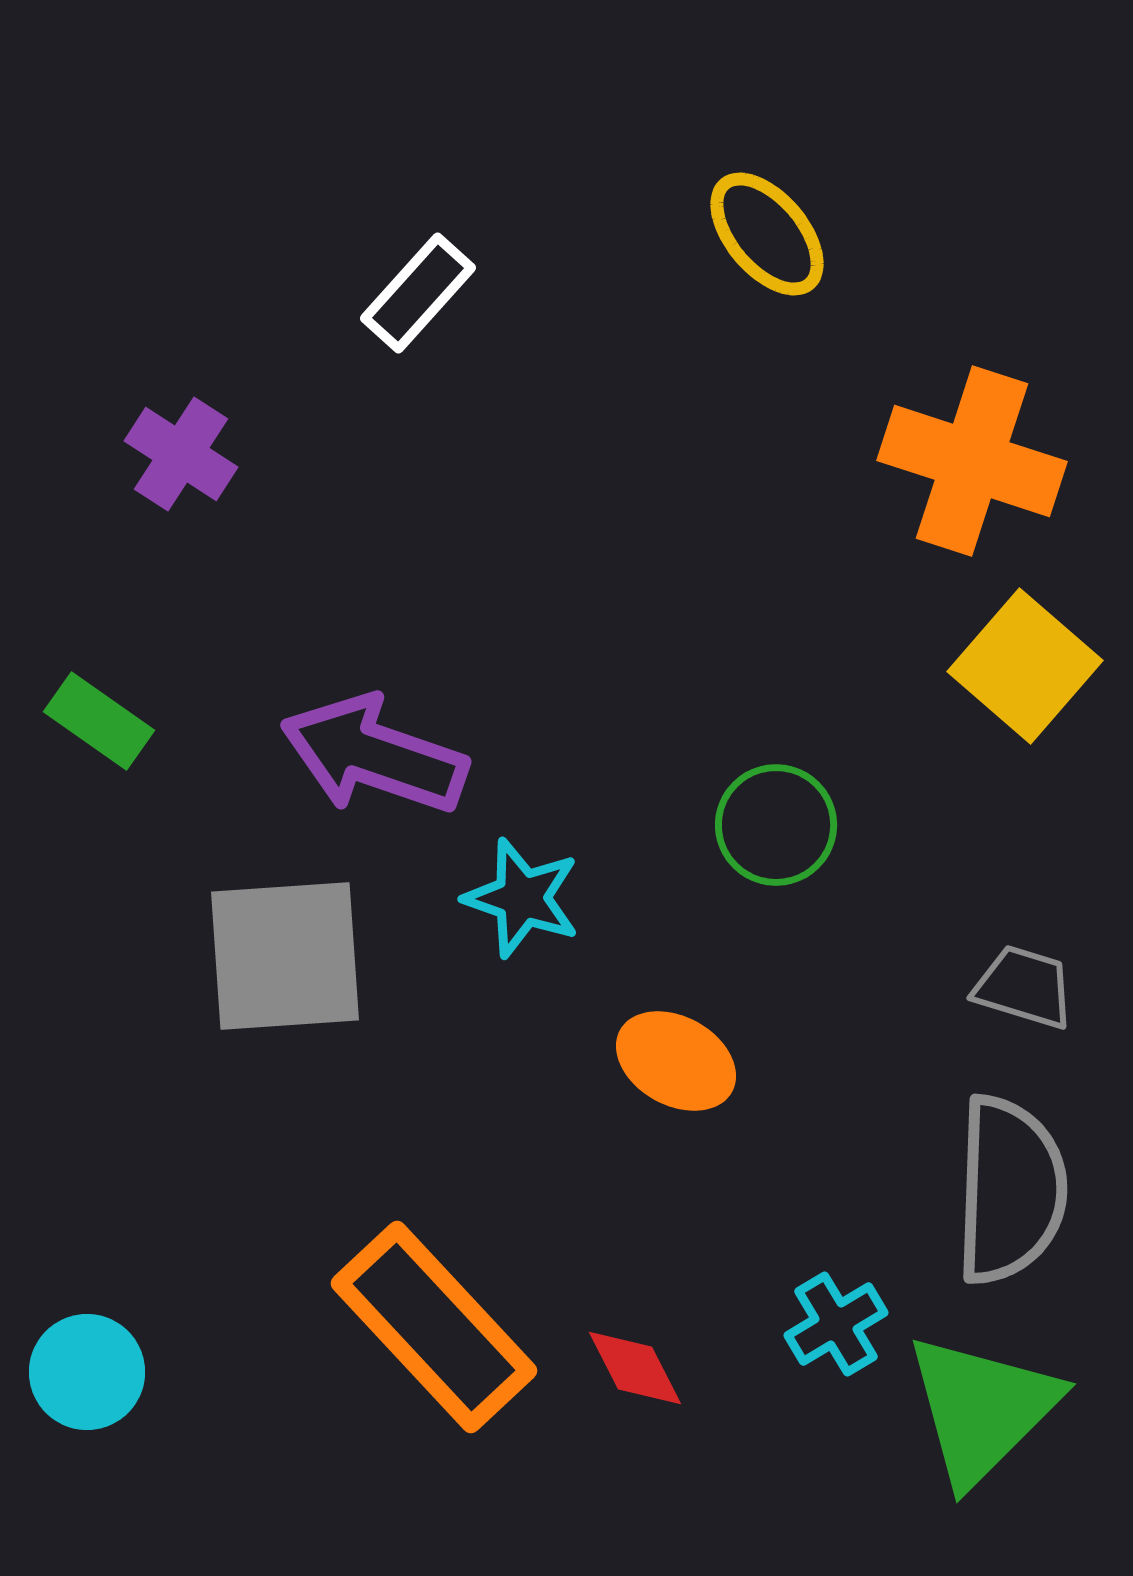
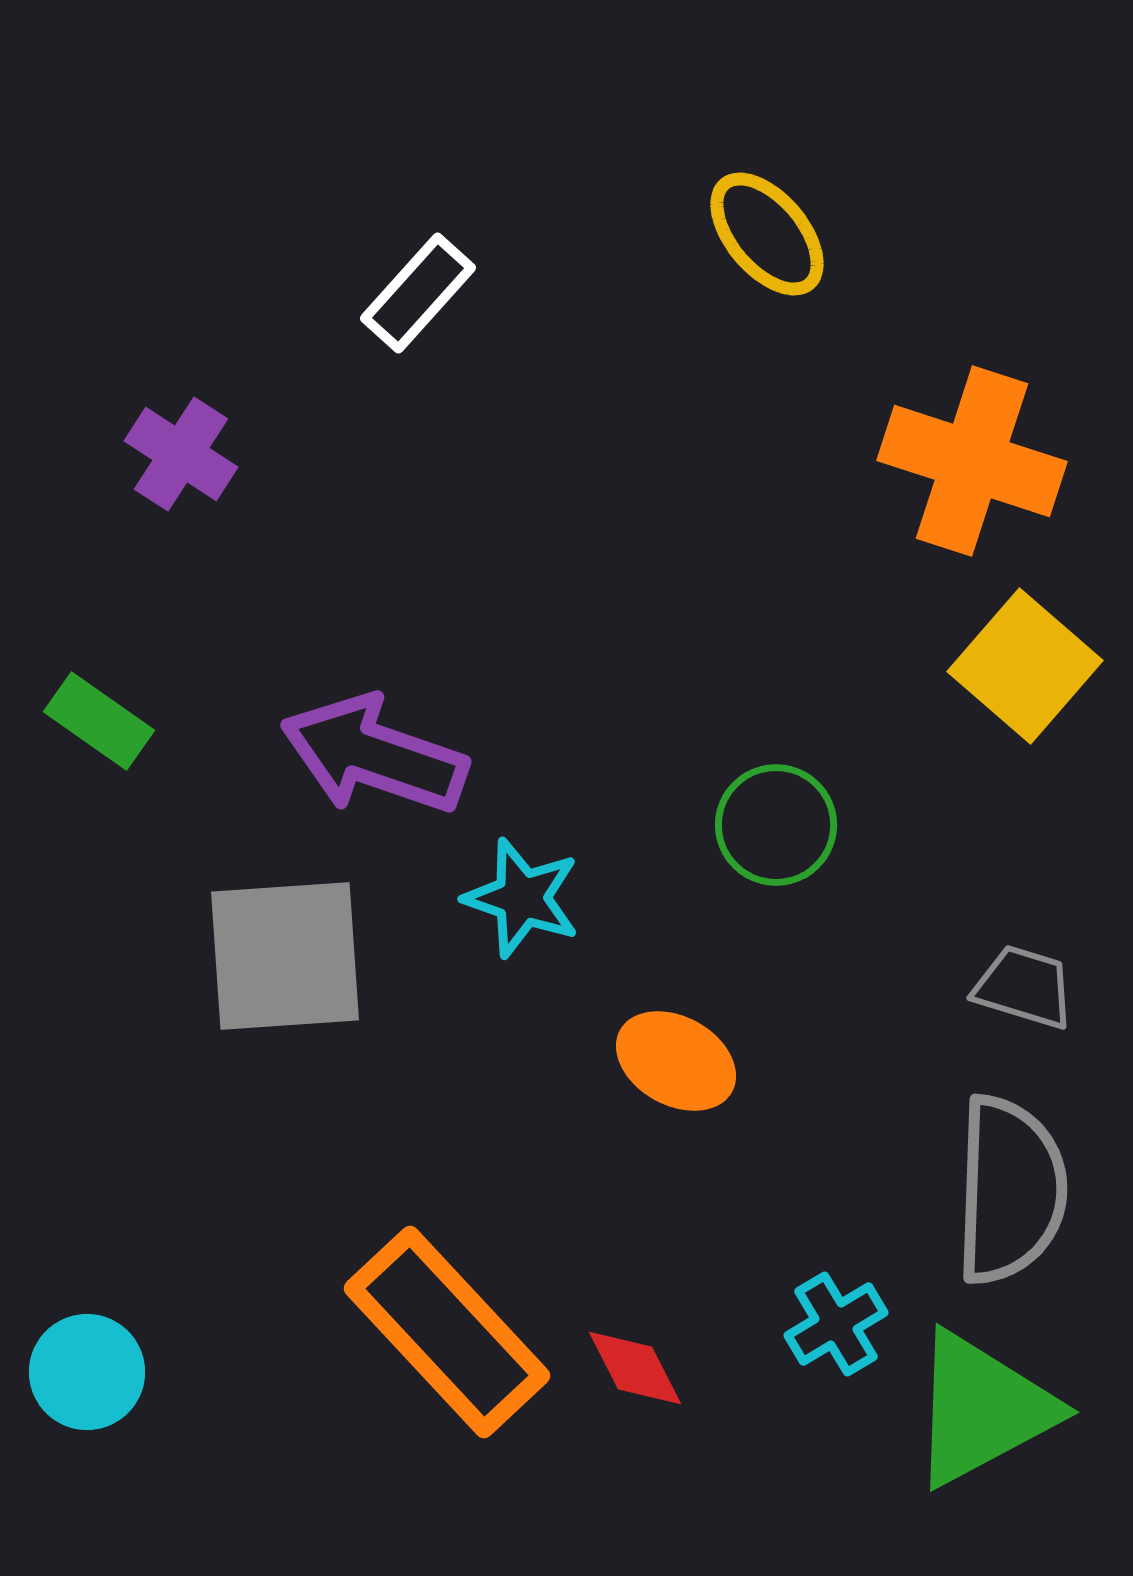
orange rectangle: moved 13 px right, 5 px down
green triangle: rotated 17 degrees clockwise
